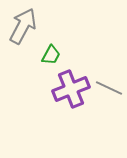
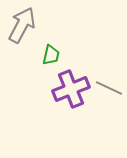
gray arrow: moved 1 px left, 1 px up
green trapezoid: rotated 15 degrees counterclockwise
